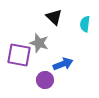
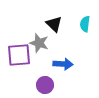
black triangle: moved 7 px down
purple square: rotated 15 degrees counterclockwise
blue arrow: rotated 24 degrees clockwise
purple circle: moved 5 px down
